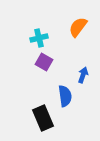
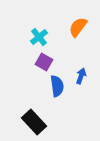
cyan cross: moved 1 px up; rotated 24 degrees counterclockwise
blue arrow: moved 2 px left, 1 px down
blue semicircle: moved 8 px left, 10 px up
black rectangle: moved 9 px left, 4 px down; rotated 20 degrees counterclockwise
